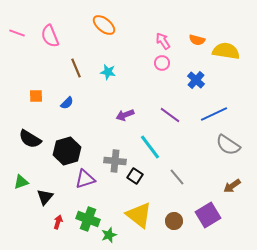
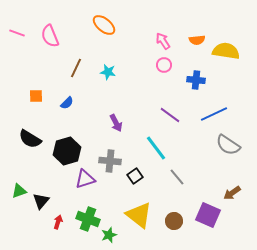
orange semicircle: rotated 21 degrees counterclockwise
pink circle: moved 2 px right, 2 px down
brown line: rotated 48 degrees clockwise
blue cross: rotated 36 degrees counterclockwise
purple arrow: moved 9 px left, 8 px down; rotated 96 degrees counterclockwise
cyan line: moved 6 px right, 1 px down
gray cross: moved 5 px left
black square: rotated 21 degrees clockwise
green triangle: moved 2 px left, 9 px down
brown arrow: moved 7 px down
black triangle: moved 4 px left, 4 px down
purple square: rotated 35 degrees counterclockwise
